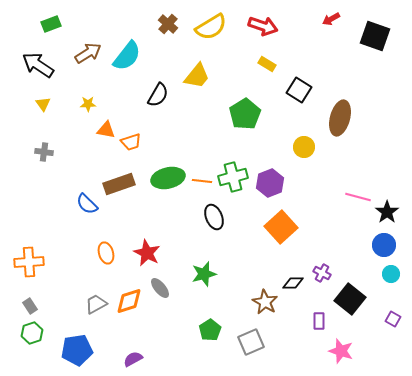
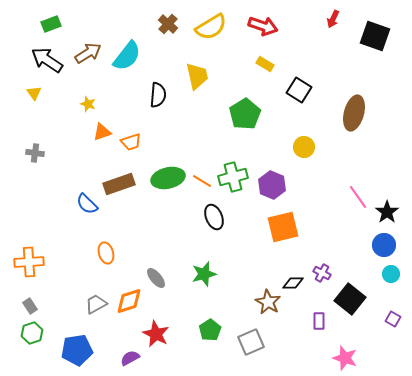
red arrow at (331, 19): moved 2 px right; rotated 36 degrees counterclockwise
yellow rectangle at (267, 64): moved 2 px left
black arrow at (38, 65): moved 9 px right, 5 px up
yellow trapezoid at (197, 76): rotated 52 degrees counterclockwise
black semicircle at (158, 95): rotated 25 degrees counterclockwise
yellow triangle at (43, 104): moved 9 px left, 11 px up
yellow star at (88, 104): rotated 21 degrees clockwise
brown ellipse at (340, 118): moved 14 px right, 5 px up
orange triangle at (106, 130): moved 4 px left, 2 px down; rotated 30 degrees counterclockwise
gray cross at (44, 152): moved 9 px left, 1 px down
orange line at (202, 181): rotated 24 degrees clockwise
purple hexagon at (270, 183): moved 2 px right, 2 px down; rotated 16 degrees counterclockwise
pink line at (358, 197): rotated 40 degrees clockwise
orange square at (281, 227): moved 2 px right; rotated 28 degrees clockwise
red star at (147, 253): moved 9 px right, 81 px down
gray ellipse at (160, 288): moved 4 px left, 10 px up
brown star at (265, 302): moved 3 px right
pink star at (341, 351): moved 4 px right, 7 px down
purple semicircle at (133, 359): moved 3 px left, 1 px up
